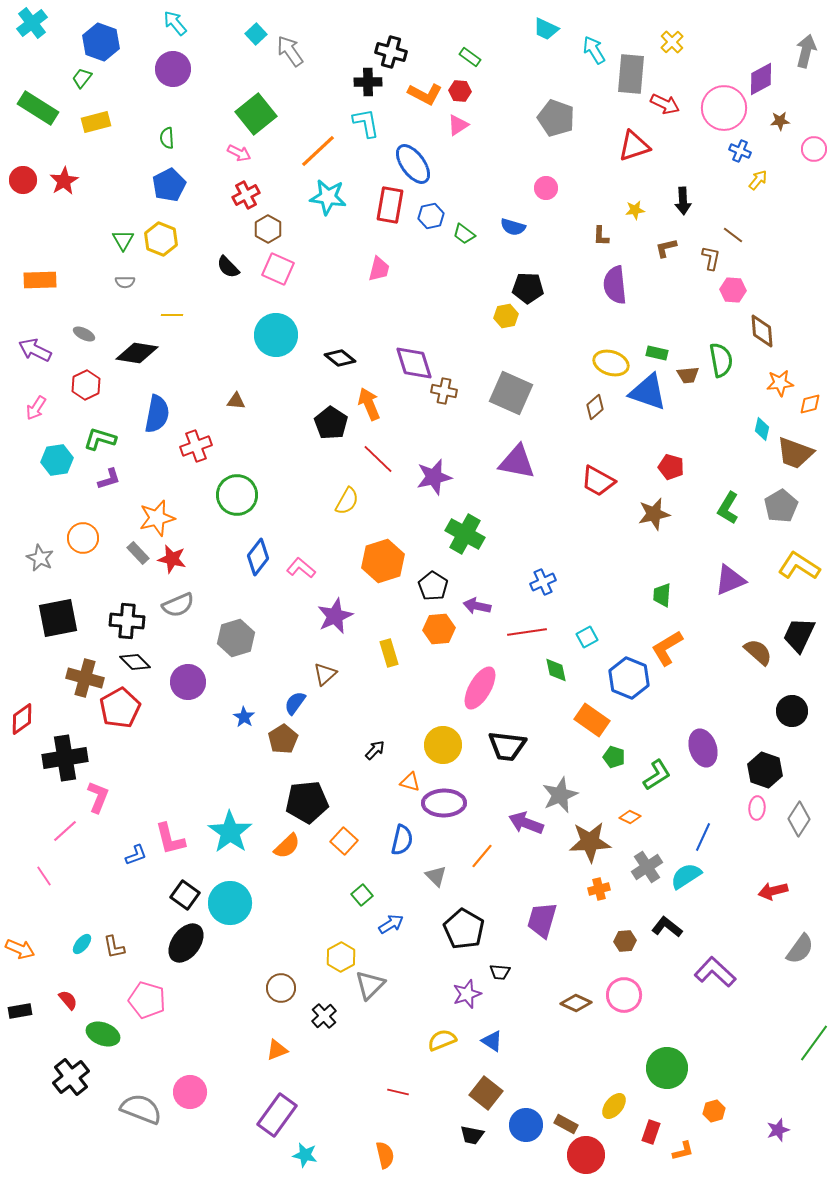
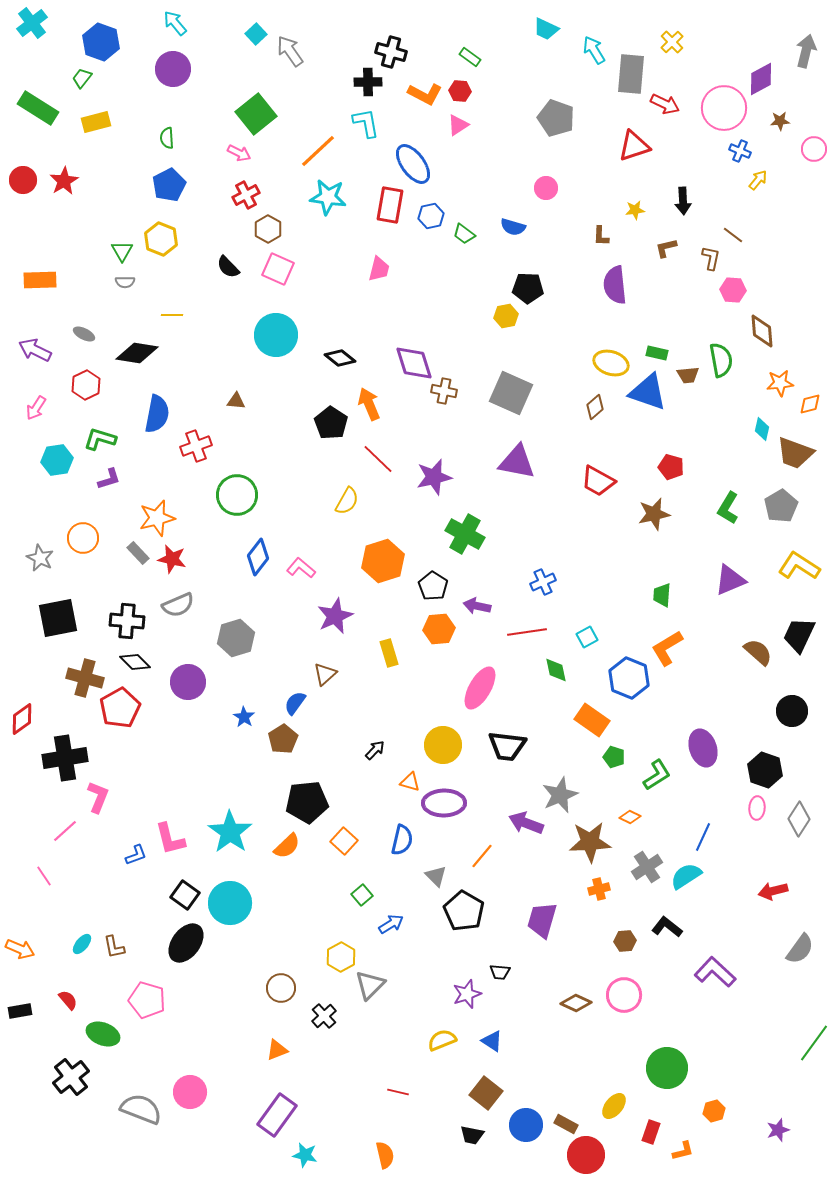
green triangle at (123, 240): moved 1 px left, 11 px down
black pentagon at (464, 929): moved 18 px up
